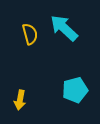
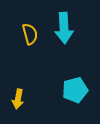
cyan arrow: rotated 136 degrees counterclockwise
yellow arrow: moved 2 px left, 1 px up
